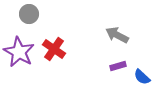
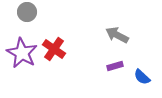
gray circle: moved 2 px left, 2 px up
purple star: moved 3 px right, 1 px down
purple rectangle: moved 3 px left
